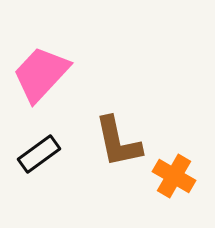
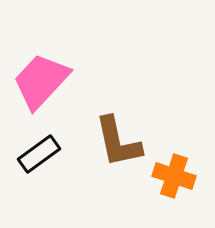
pink trapezoid: moved 7 px down
orange cross: rotated 12 degrees counterclockwise
